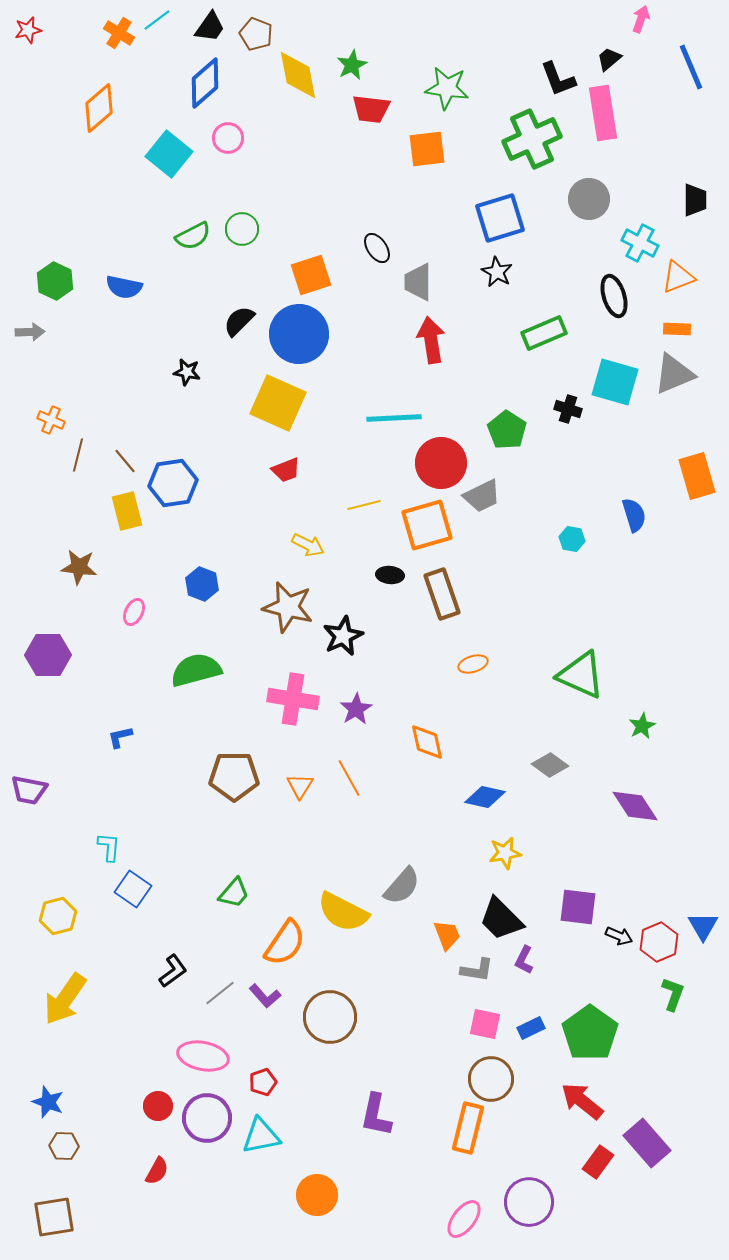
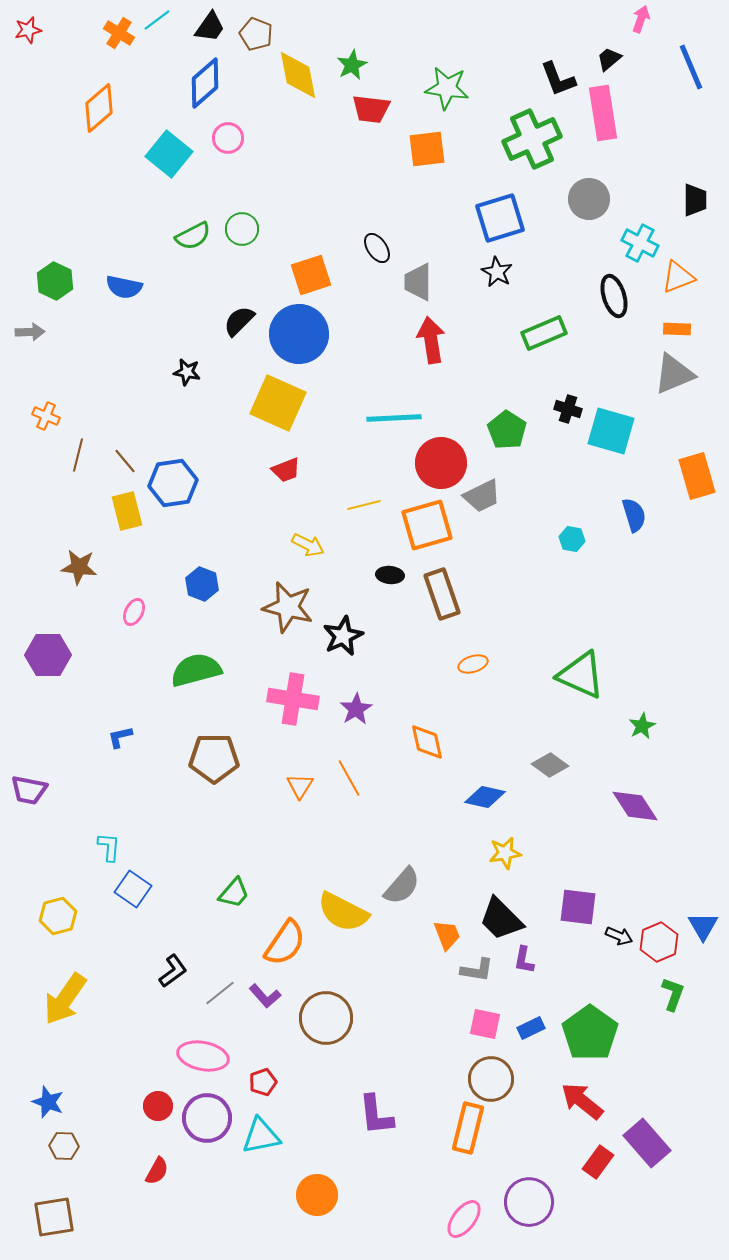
cyan square at (615, 382): moved 4 px left, 49 px down
orange cross at (51, 420): moved 5 px left, 4 px up
brown pentagon at (234, 776): moved 20 px left, 18 px up
purple L-shape at (524, 960): rotated 16 degrees counterclockwise
brown circle at (330, 1017): moved 4 px left, 1 px down
purple L-shape at (376, 1115): rotated 18 degrees counterclockwise
